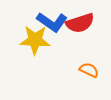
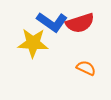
yellow star: moved 2 px left, 3 px down
orange semicircle: moved 3 px left, 2 px up
